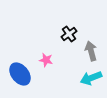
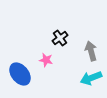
black cross: moved 9 px left, 4 px down
